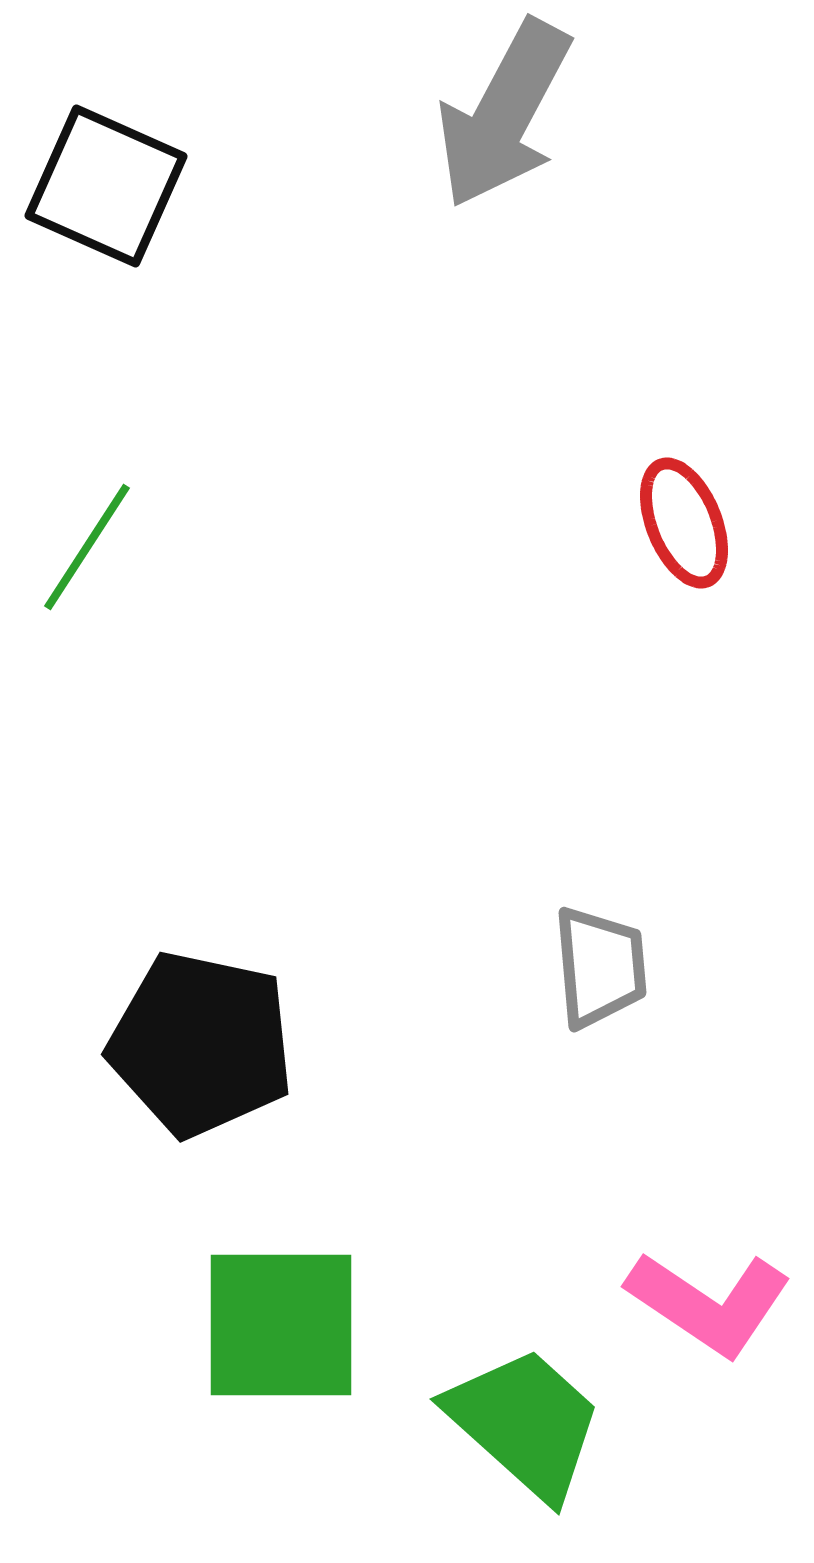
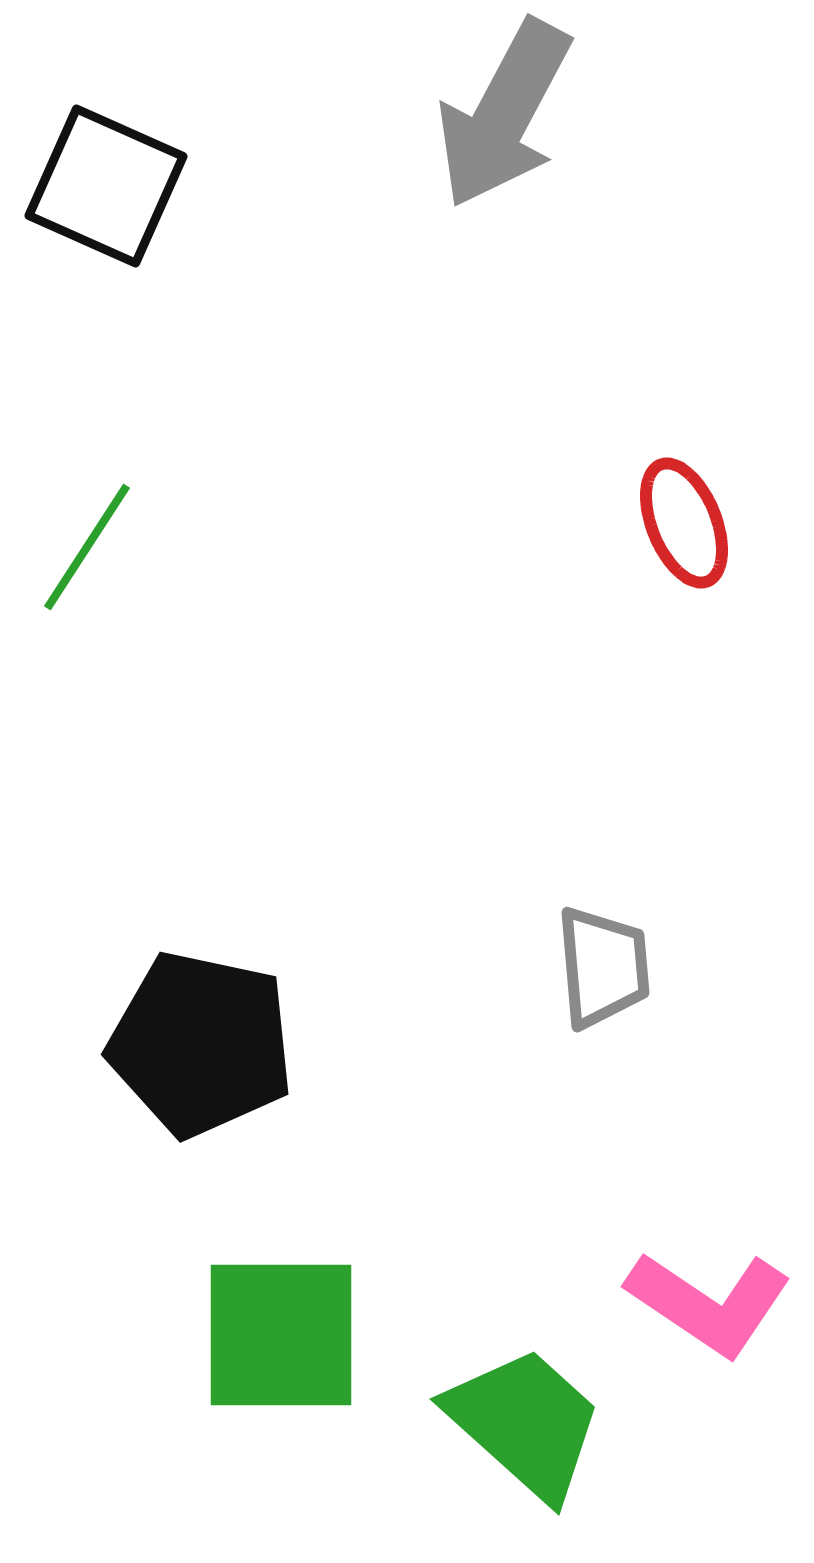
gray trapezoid: moved 3 px right
green square: moved 10 px down
